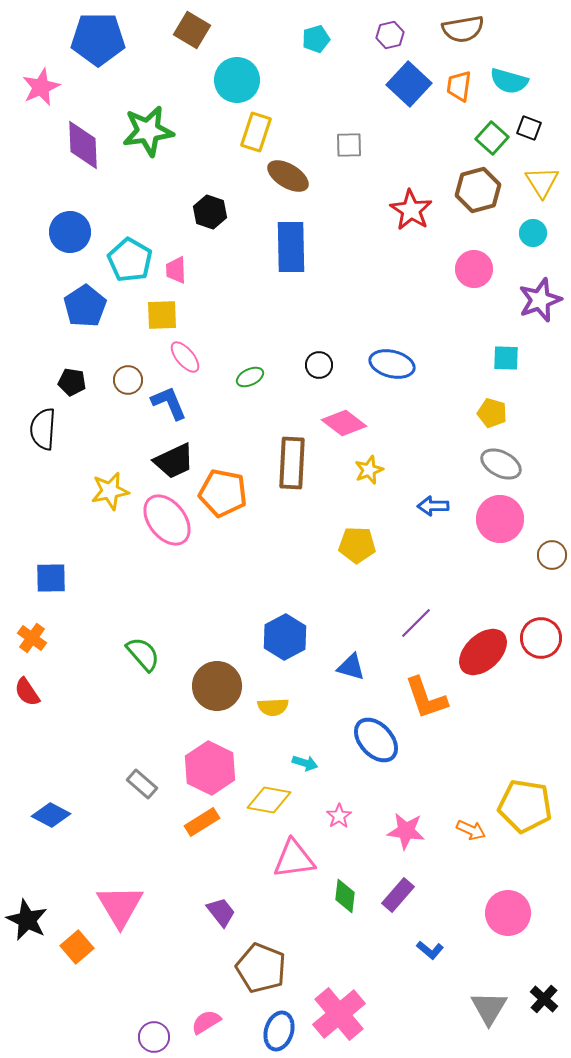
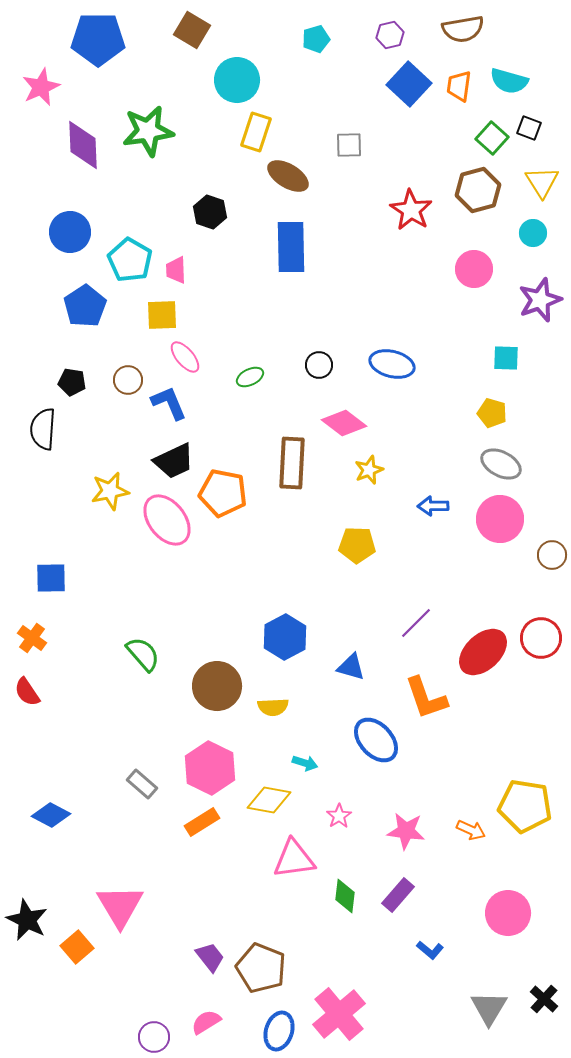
purple trapezoid at (221, 912): moved 11 px left, 45 px down
